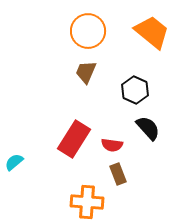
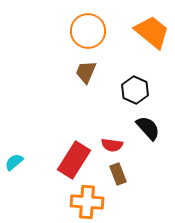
red rectangle: moved 21 px down
